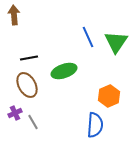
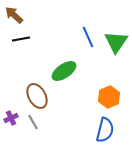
brown arrow: rotated 42 degrees counterclockwise
black line: moved 8 px left, 19 px up
green ellipse: rotated 15 degrees counterclockwise
brown ellipse: moved 10 px right, 11 px down
orange hexagon: moved 1 px down
purple cross: moved 4 px left, 5 px down
blue semicircle: moved 10 px right, 5 px down; rotated 10 degrees clockwise
